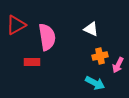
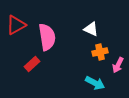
orange cross: moved 4 px up
red rectangle: moved 2 px down; rotated 42 degrees counterclockwise
